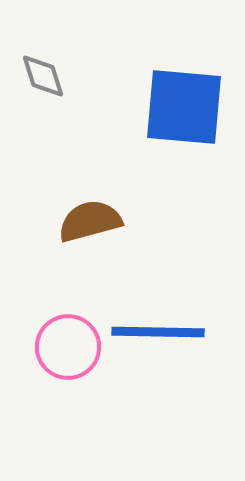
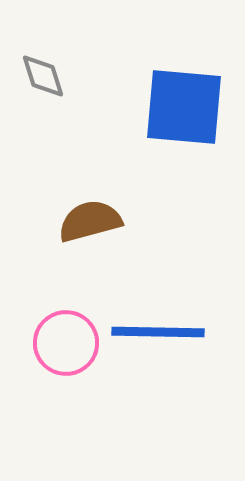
pink circle: moved 2 px left, 4 px up
